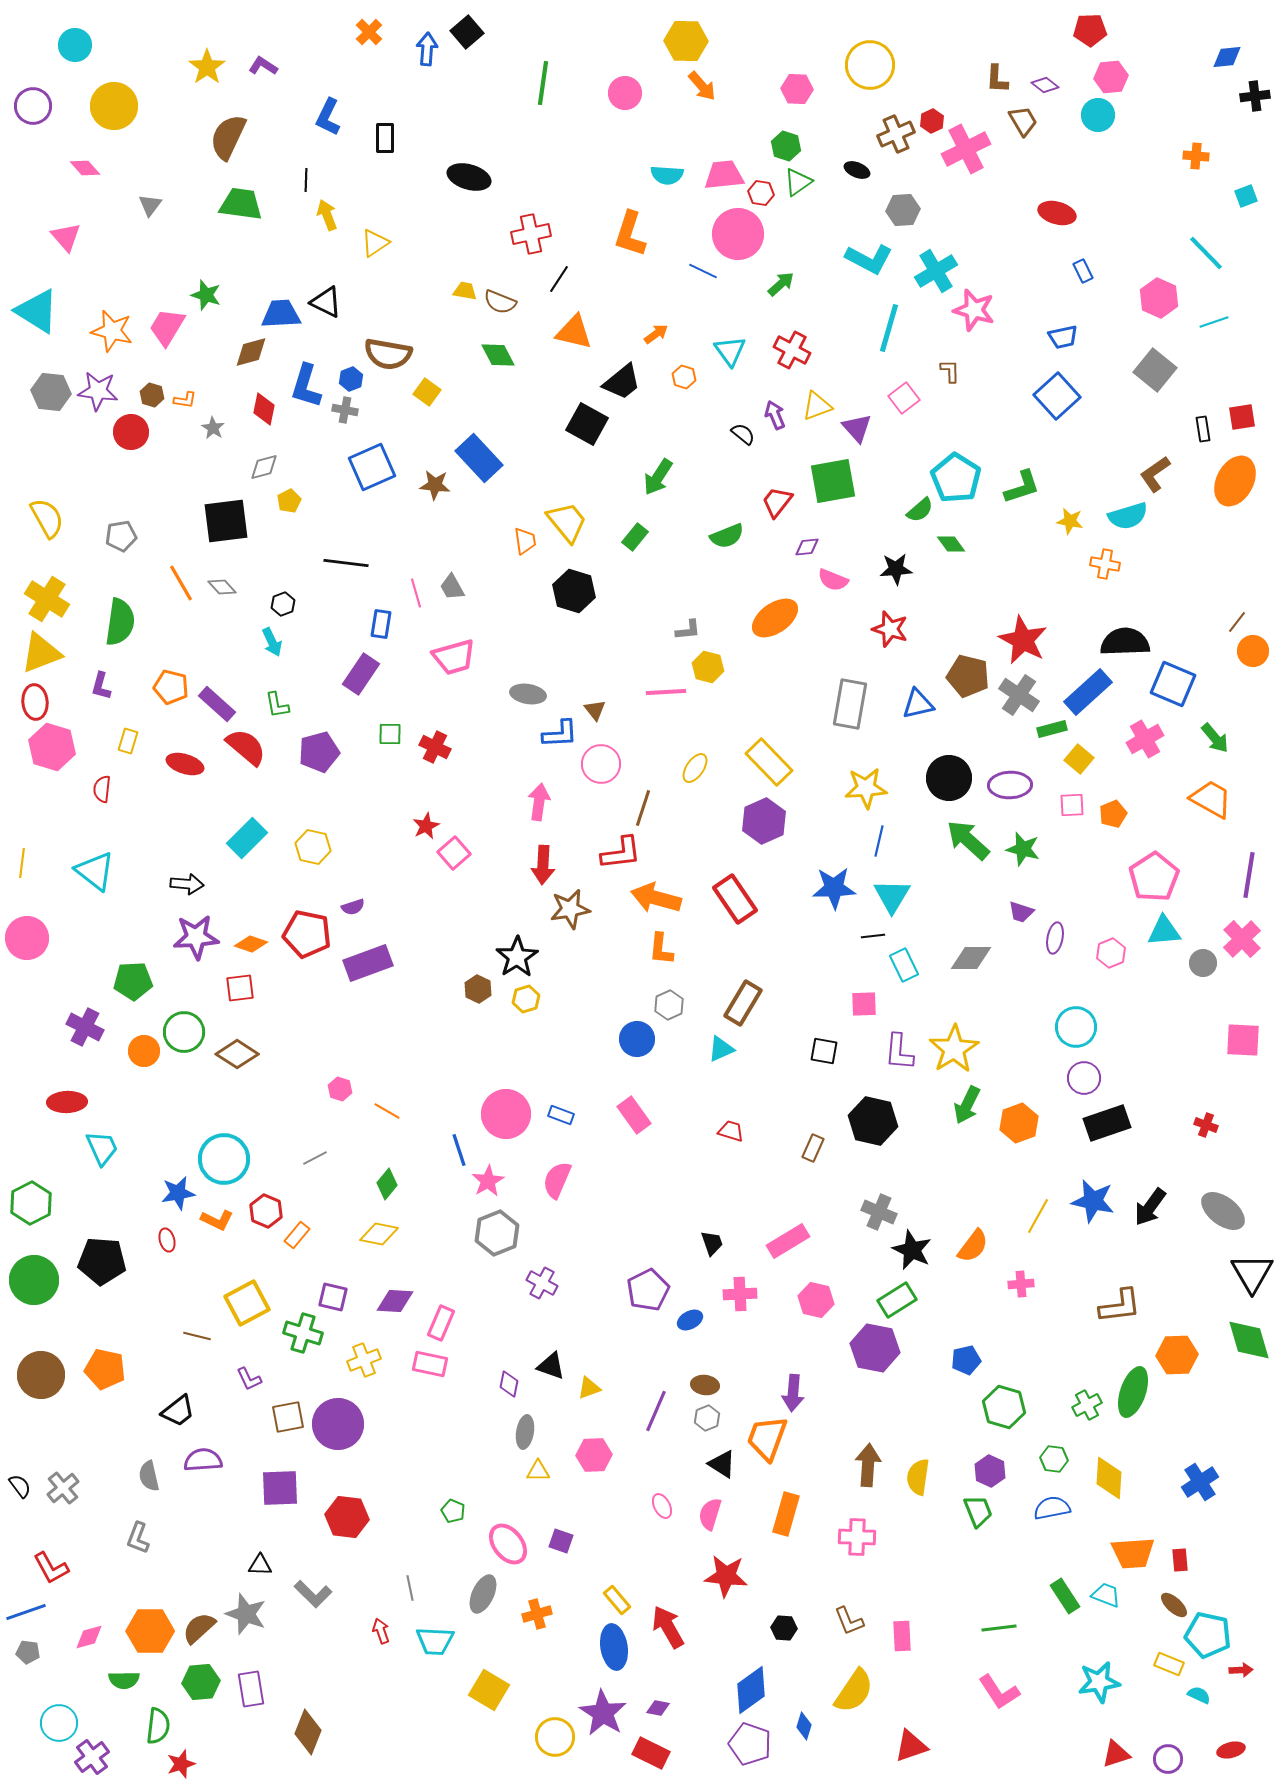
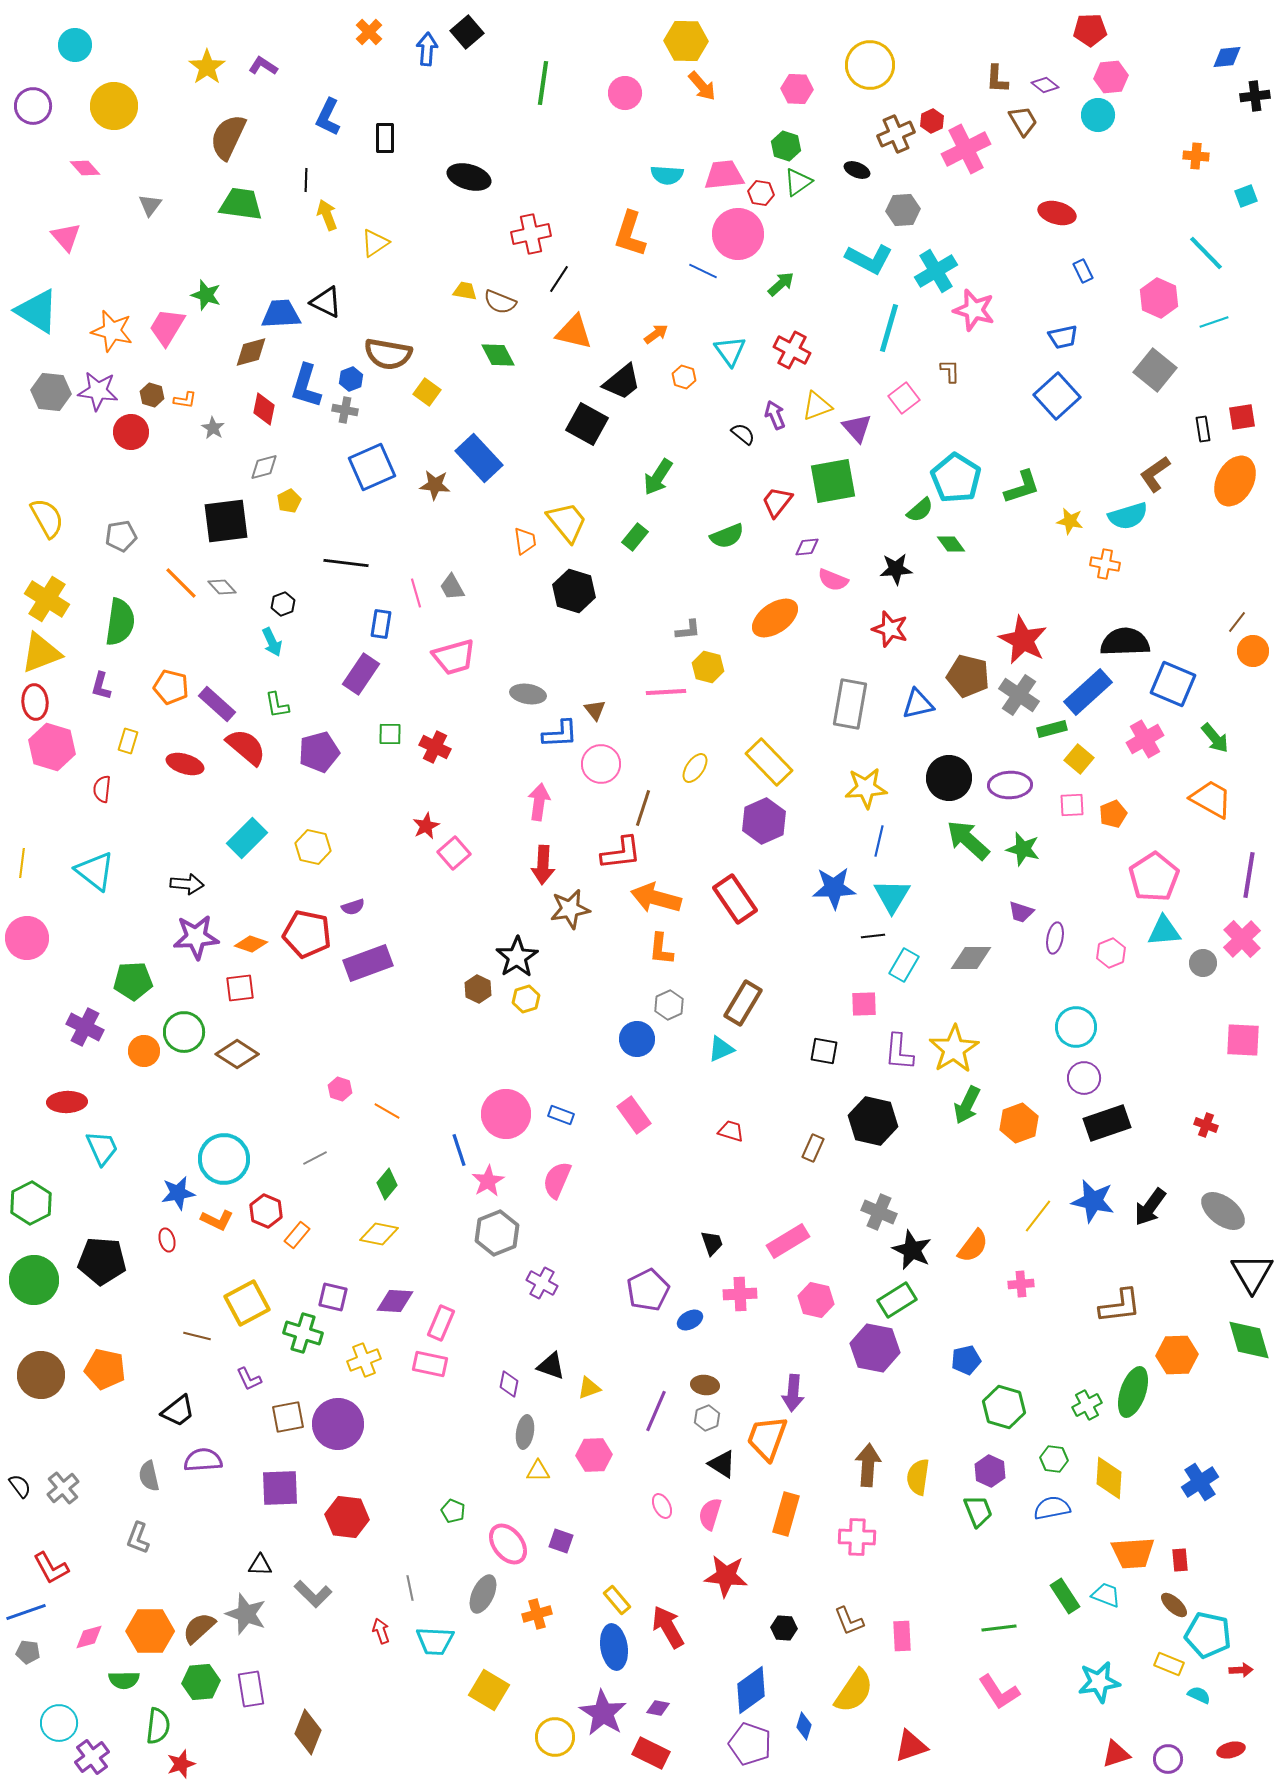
orange line at (181, 583): rotated 15 degrees counterclockwise
cyan rectangle at (904, 965): rotated 56 degrees clockwise
yellow line at (1038, 1216): rotated 9 degrees clockwise
